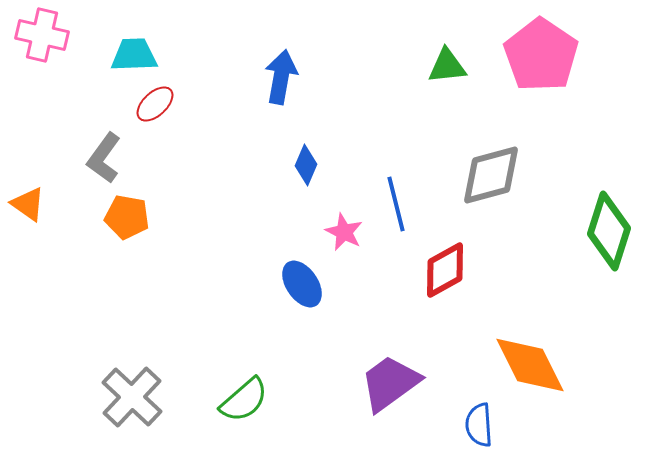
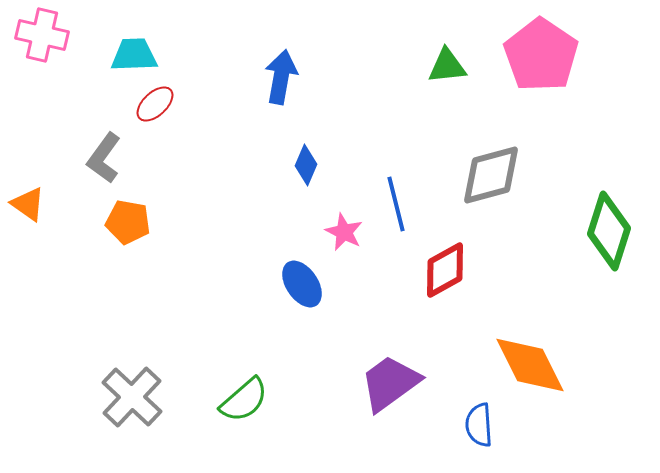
orange pentagon: moved 1 px right, 5 px down
